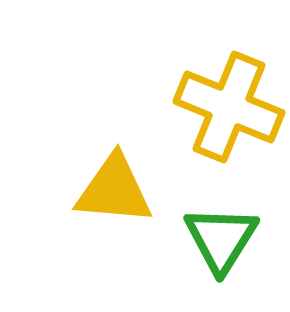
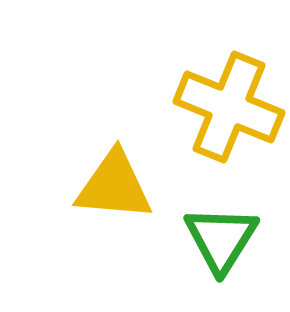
yellow triangle: moved 4 px up
